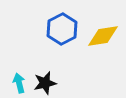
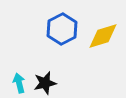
yellow diamond: rotated 8 degrees counterclockwise
